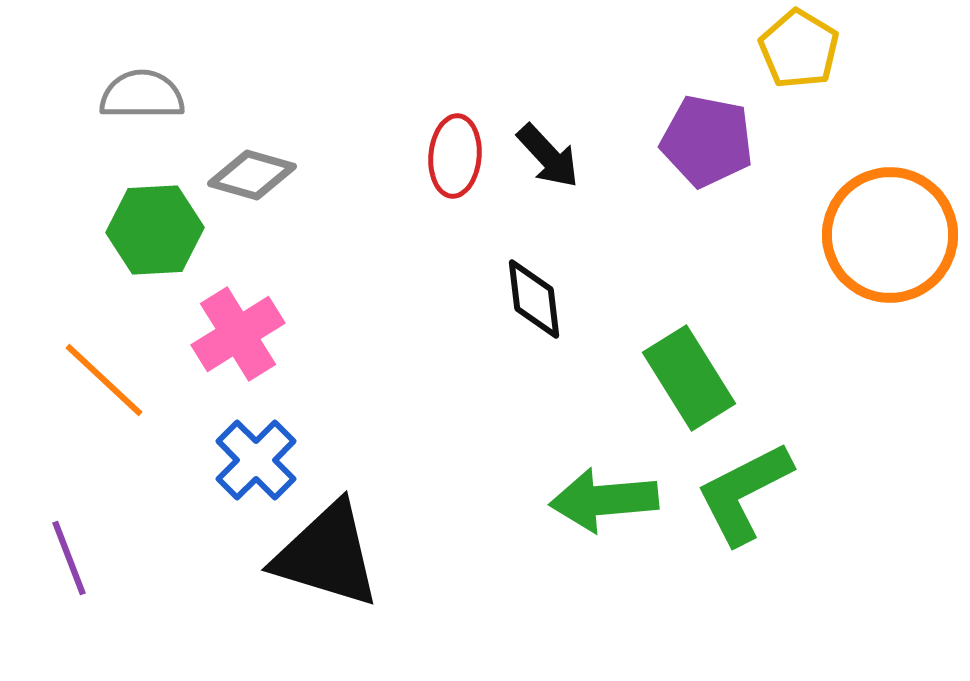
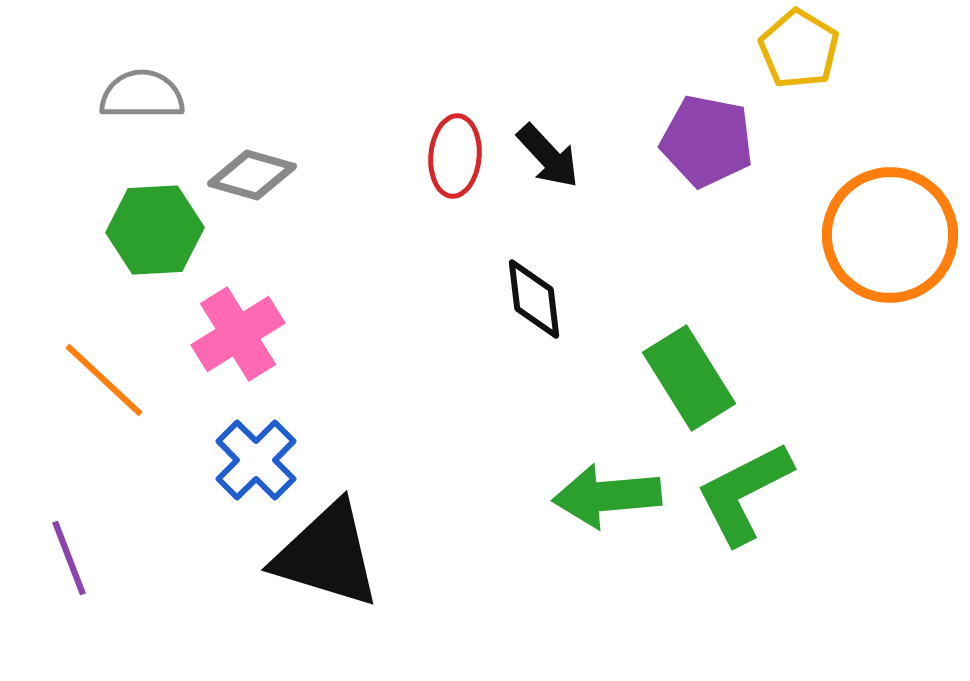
green arrow: moved 3 px right, 4 px up
